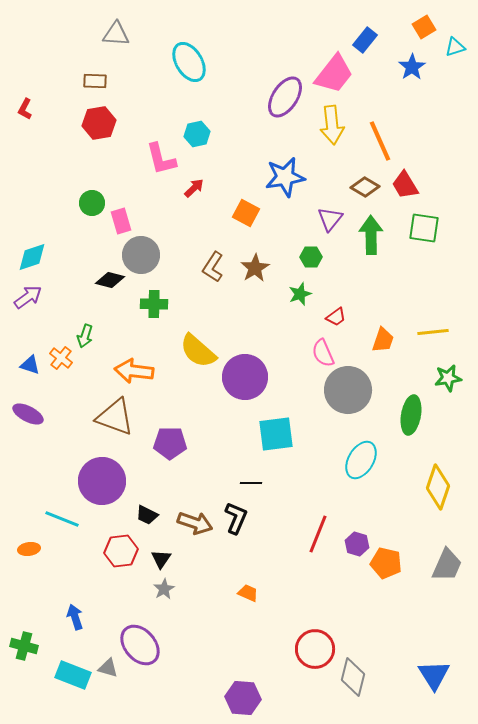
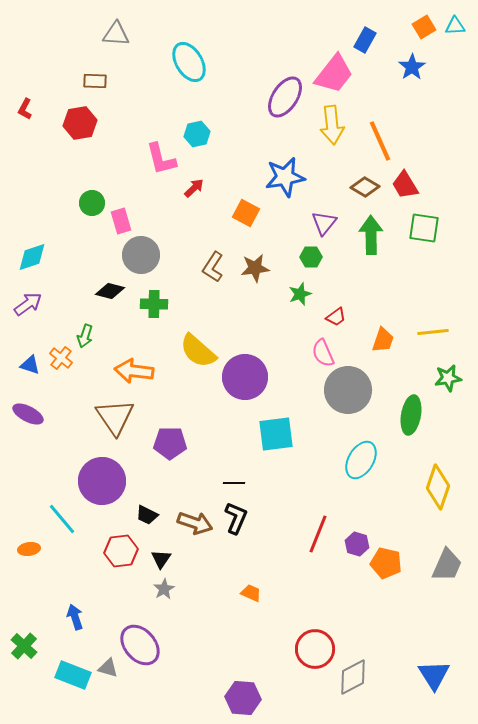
blue rectangle at (365, 40): rotated 10 degrees counterclockwise
cyan triangle at (455, 47): moved 21 px up; rotated 15 degrees clockwise
red hexagon at (99, 123): moved 19 px left
purple triangle at (330, 219): moved 6 px left, 4 px down
brown star at (255, 268): rotated 24 degrees clockwise
black diamond at (110, 280): moved 11 px down
purple arrow at (28, 297): moved 7 px down
brown triangle at (115, 417): rotated 36 degrees clockwise
black line at (251, 483): moved 17 px left
cyan line at (62, 519): rotated 28 degrees clockwise
orange trapezoid at (248, 593): moved 3 px right
green cross at (24, 646): rotated 28 degrees clockwise
gray diamond at (353, 677): rotated 48 degrees clockwise
